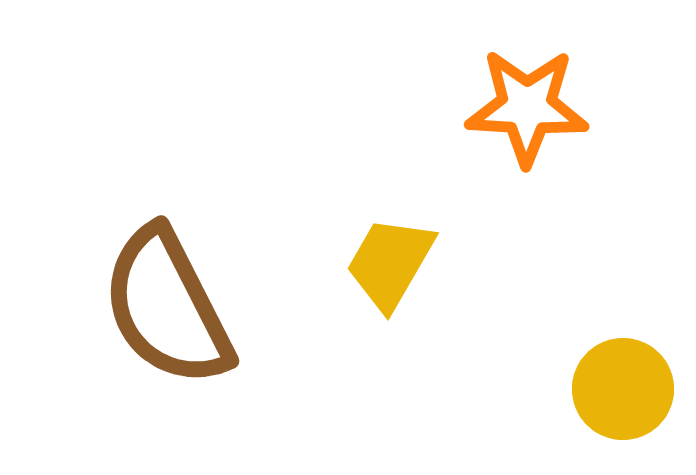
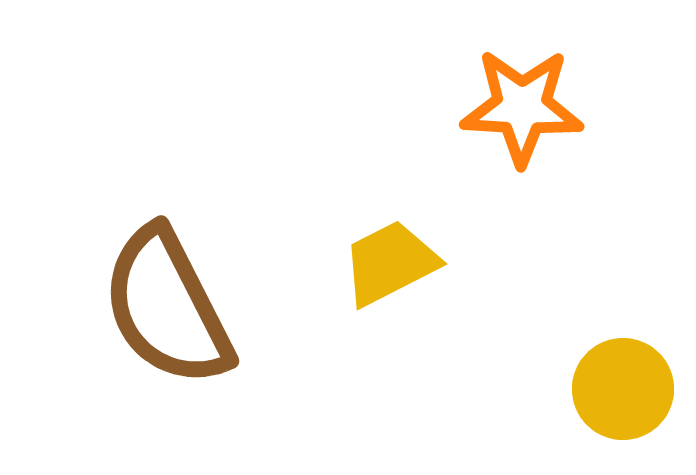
orange star: moved 5 px left
yellow trapezoid: rotated 33 degrees clockwise
